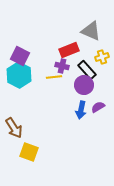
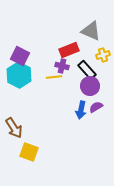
yellow cross: moved 1 px right, 2 px up
purple circle: moved 6 px right, 1 px down
purple semicircle: moved 2 px left
